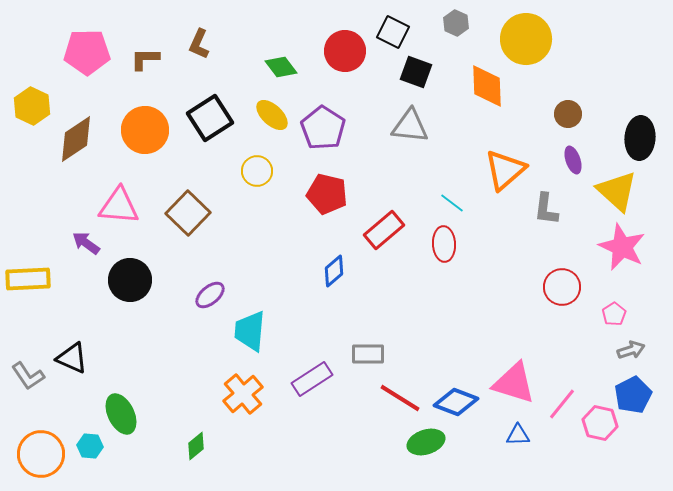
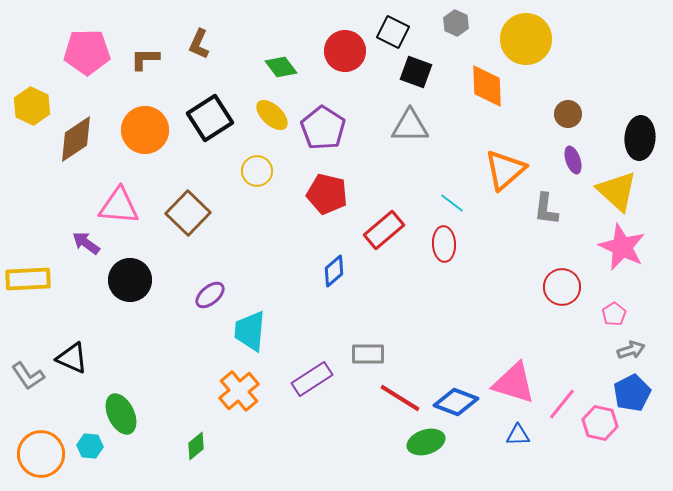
gray triangle at (410, 126): rotated 6 degrees counterclockwise
orange cross at (243, 394): moved 4 px left, 3 px up
blue pentagon at (633, 395): moved 1 px left, 2 px up
